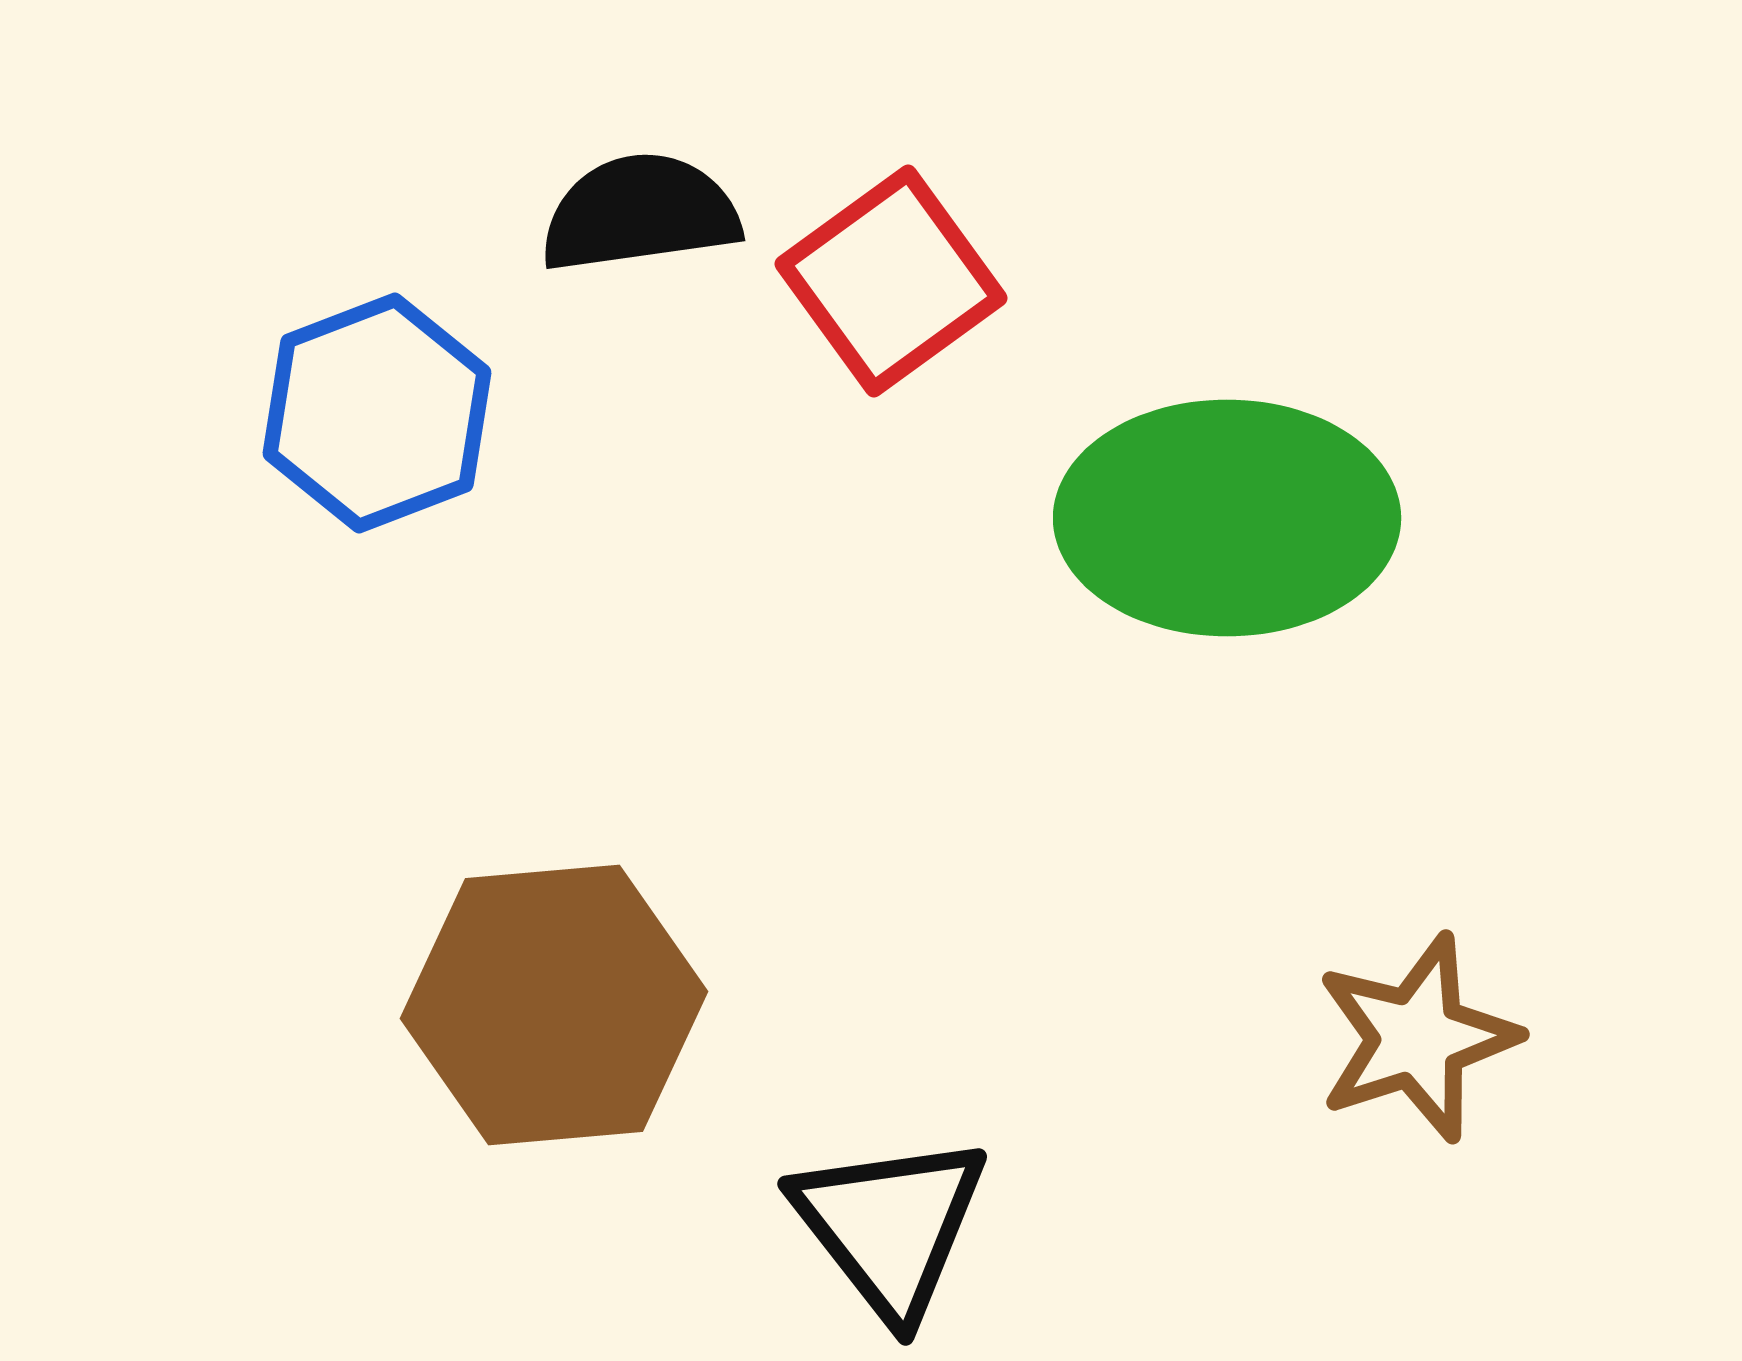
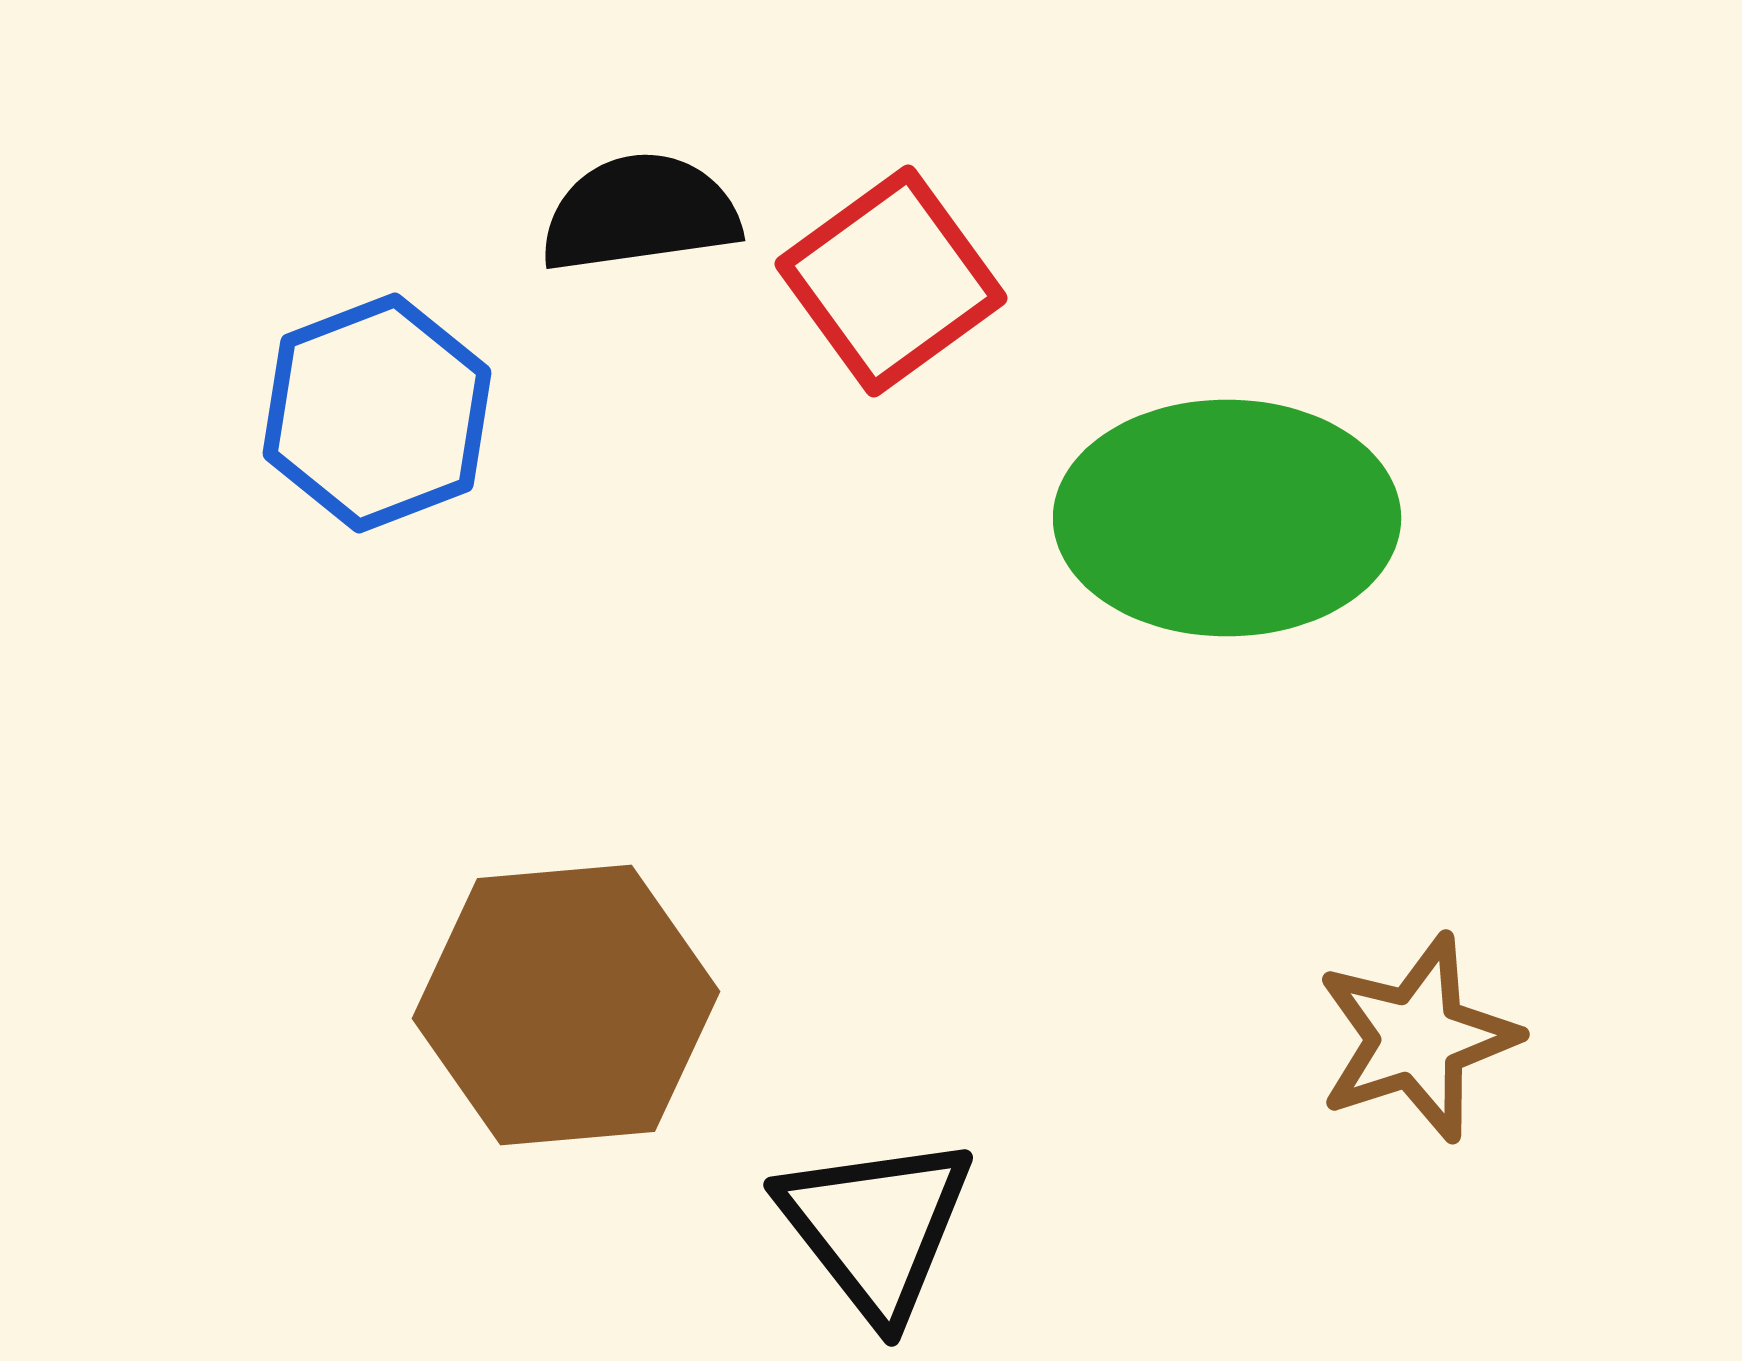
brown hexagon: moved 12 px right
black triangle: moved 14 px left, 1 px down
